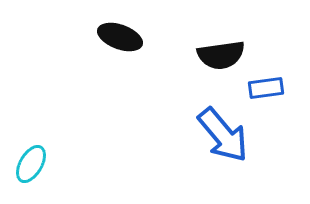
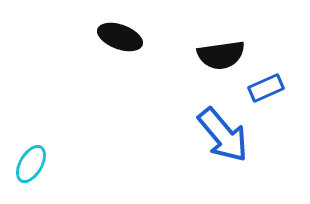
blue rectangle: rotated 16 degrees counterclockwise
